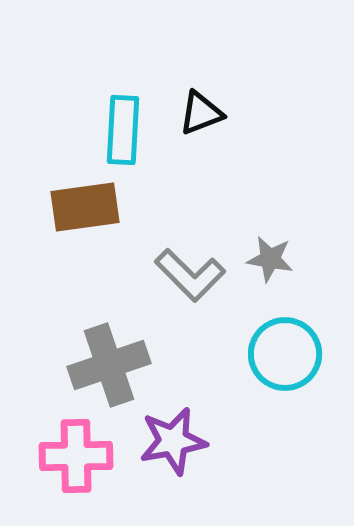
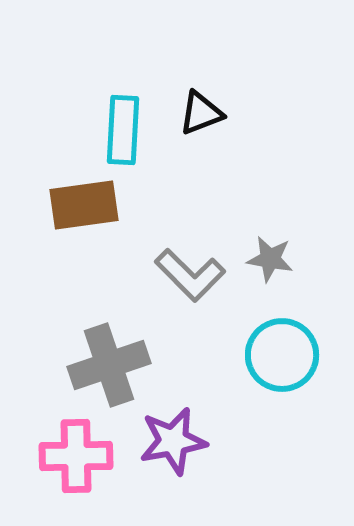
brown rectangle: moved 1 px left, 2 px up
cyan circle: moved 3 px left, 1 px down
